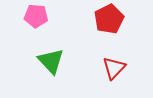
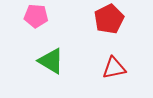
green triangle: rotated 16 degrees counterclockwise
red triangle: rotated 35 degrees clockwise
